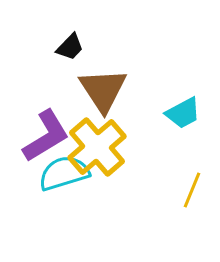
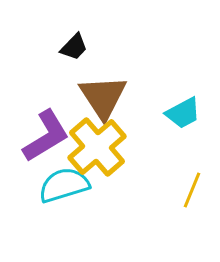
black trapezoid: moved 4 px right
brown triangle: moved 7 px down
cyan semicircle: moved 12 px down
